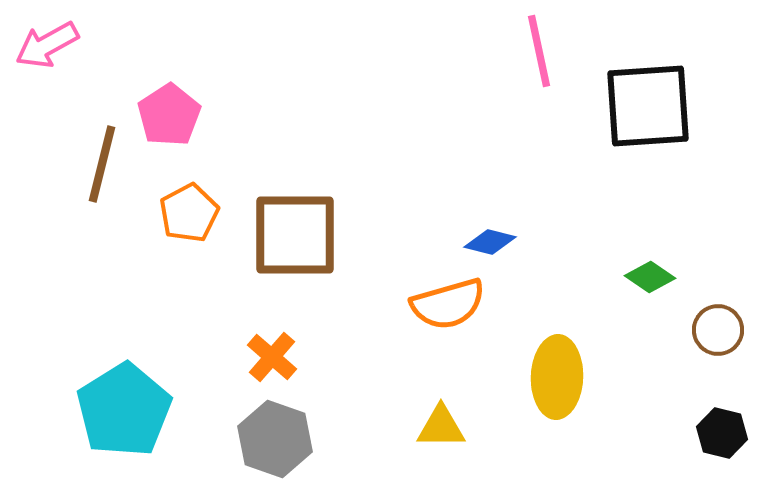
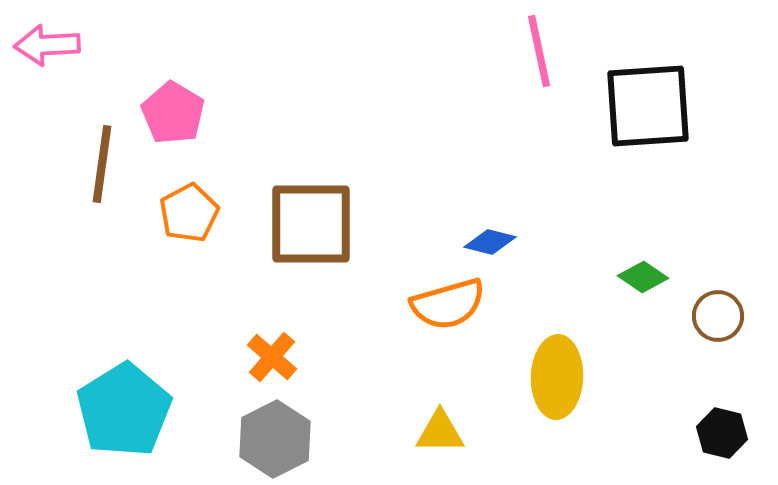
pink arrow: rotated 26 degrees clockwise
pink pentagon: moved 4 px right, 2 px up; rotated 8 degrees counterclockwise
brown line: rotated 6 degrees counterclockwise
brown square: moved 16 px right, 11 px up
green diamond: moved 7 px left
brown circle: moved 14 px up
yellow triangle: moved 1 px left, 5 px down
gray hexagon: rotated 14 degrees clockwise
